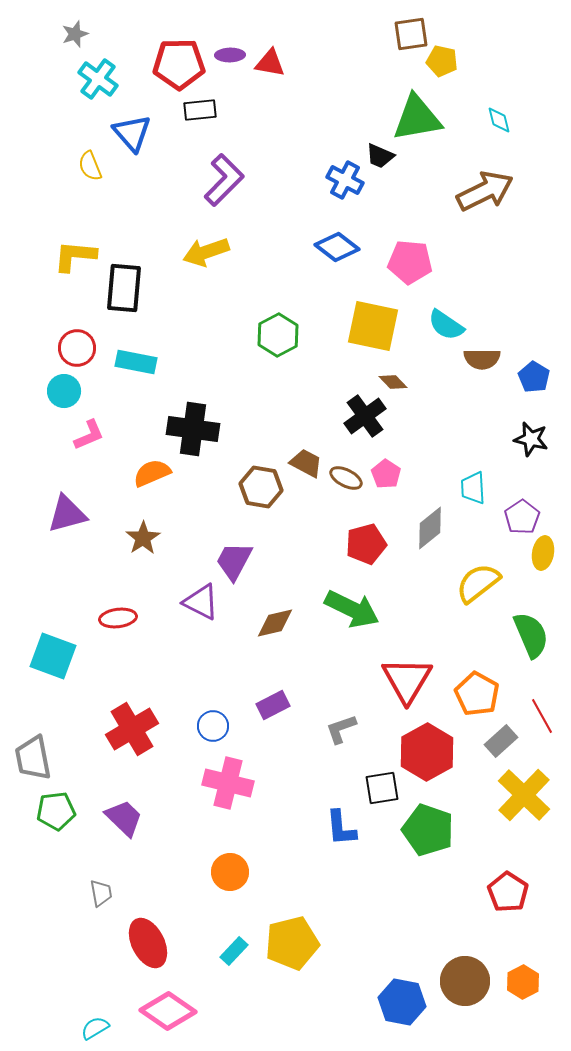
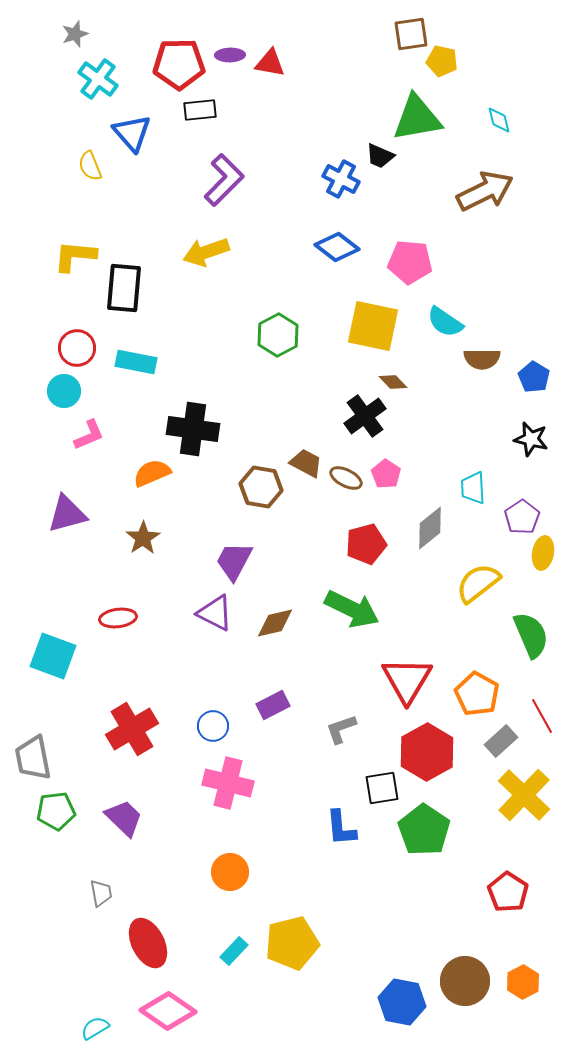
blue cross at (345, 180): moved 4 px left, 1 px up
cyan semicircle at (446, 325): moved 1 px left, 3 px up
purple triangle at (201, 602): moved 14 px right, 11 px down
green pentagon at (428, 830): moved 4 px left; rotated 15 degrees clockwise
